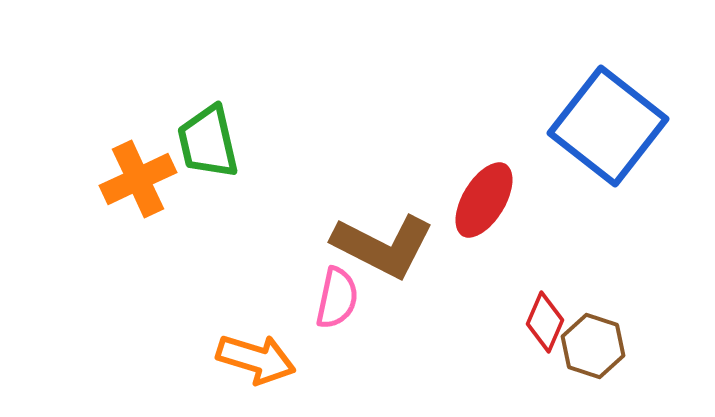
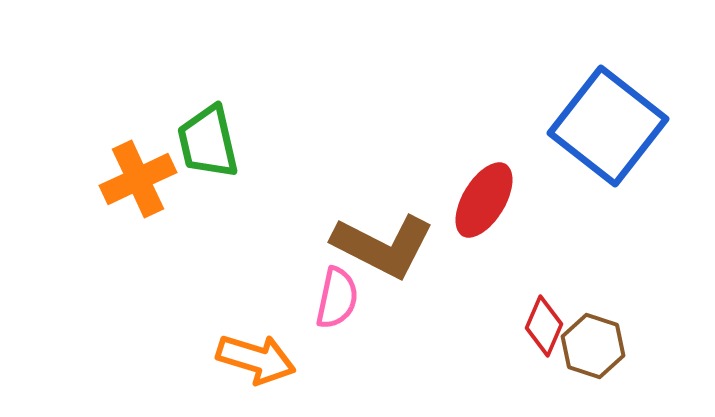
red diamond: moved 1 px left, 4 px down
